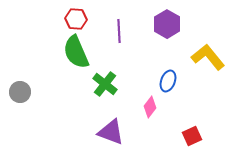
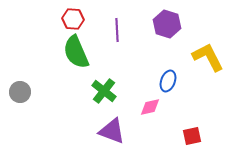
red hexagon: moved 3 px left
purple hexagon: rotated 12 degrees counterclockwise
purple line: moved 2 px left, 1 px up
yellow L-shape: rotated 12 degrees clockwise
green cross: moved 1 px left, 7 px down
pink diamond: rotated 40 degrees clockwise
purple triangle: moved 1 px right, 1 px up
red square: rotated 12 degrees clockwise
